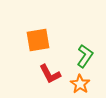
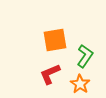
orange square: moved 17 px right
red L-shape: rotated 95 degrees clockwise
